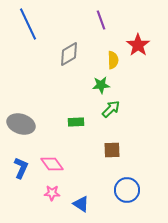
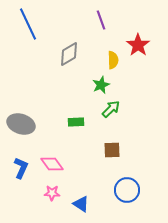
green star: rotated 18 degrees counterclockwise
